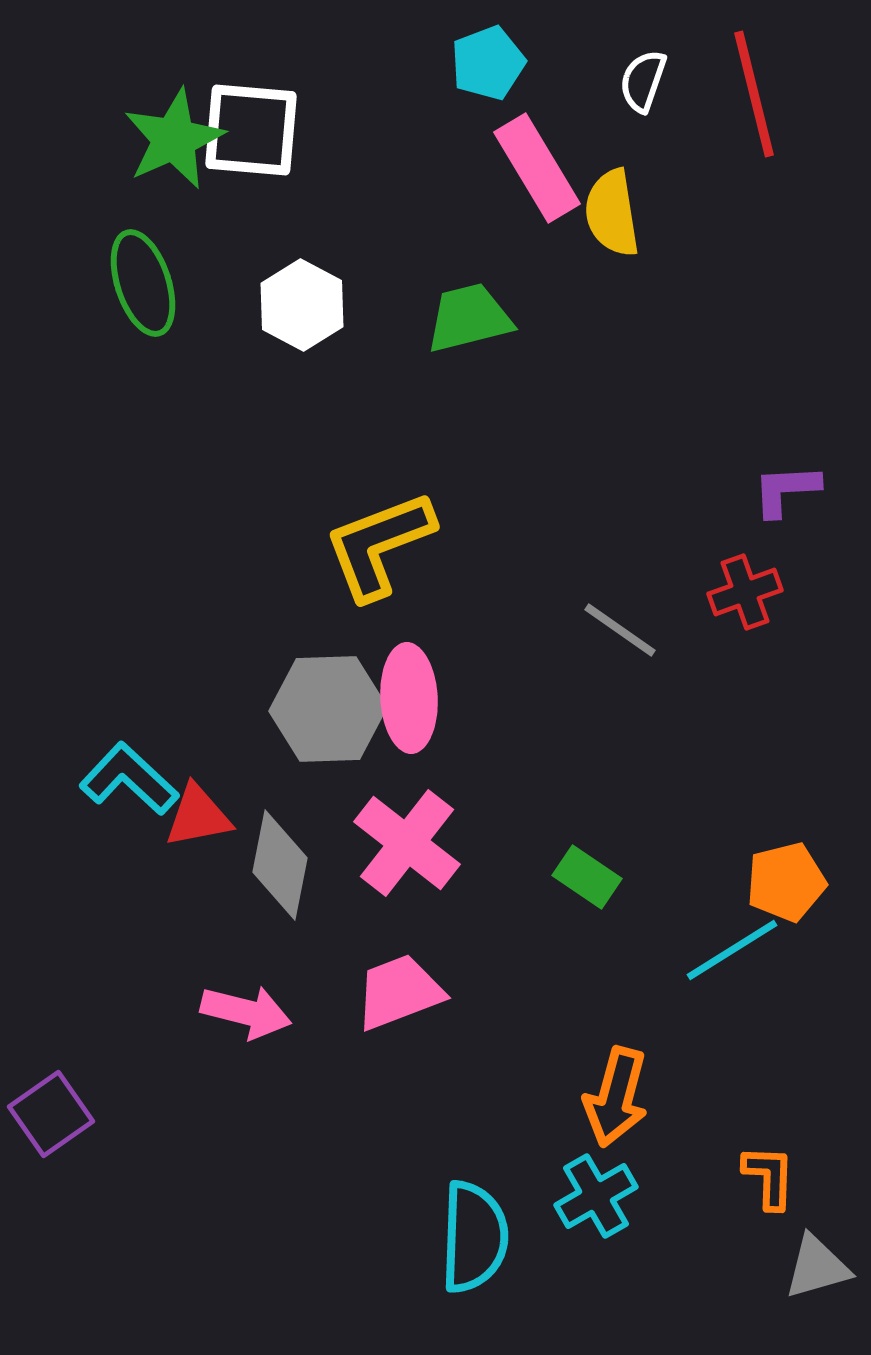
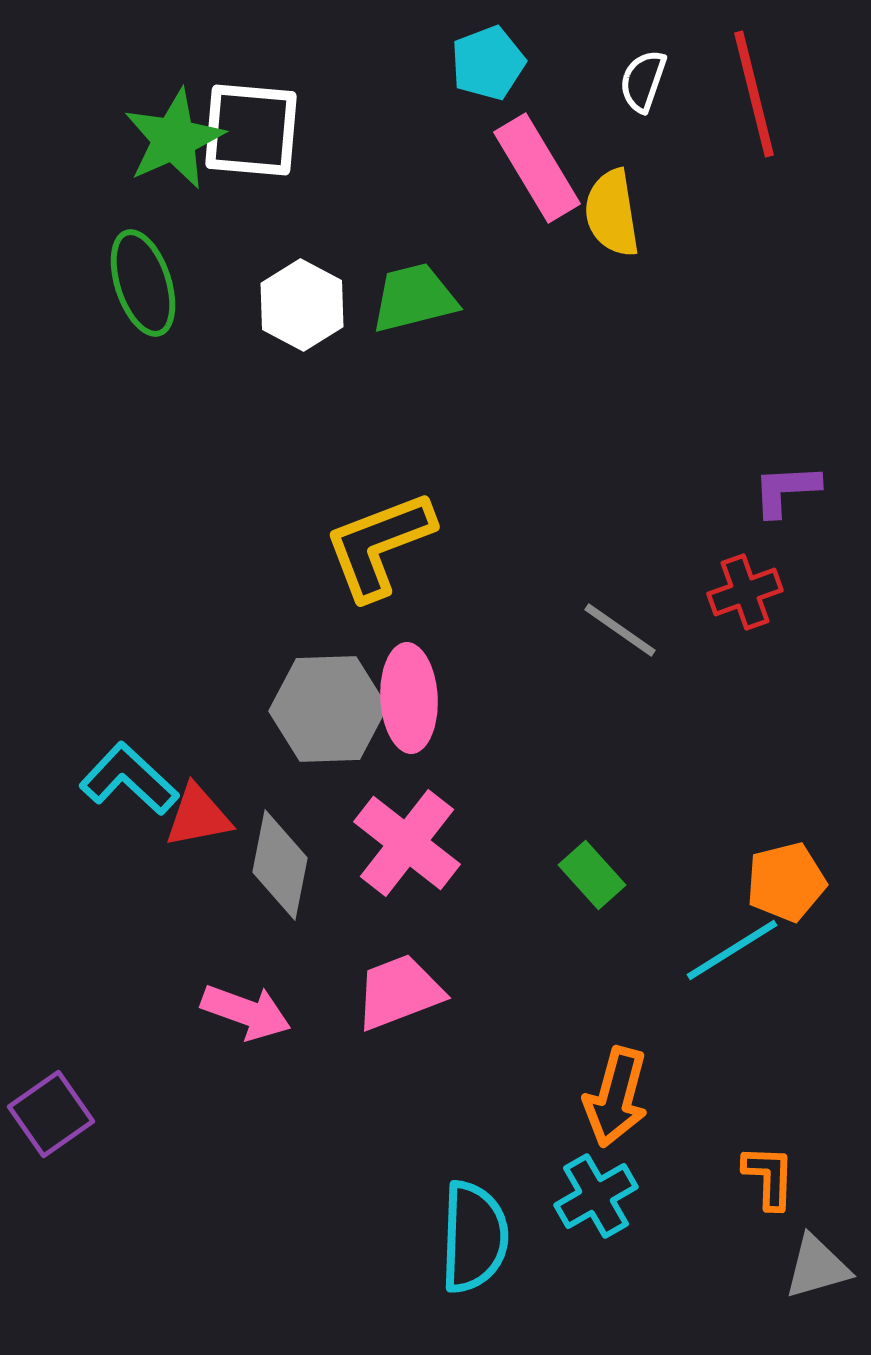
green trapezoid: moved 55 px left, 20 px up
green rectangle: moved 5 px right, 2 px up; rotated 14 degrees clockwise
pink arrow: rotated 6 degrees clockwise
